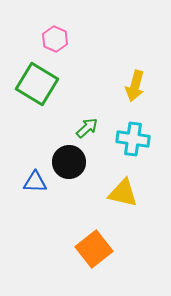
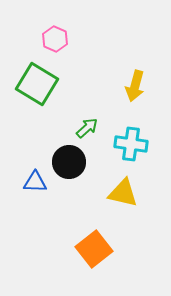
cyan cross: moved 2 px left, 5 px down
